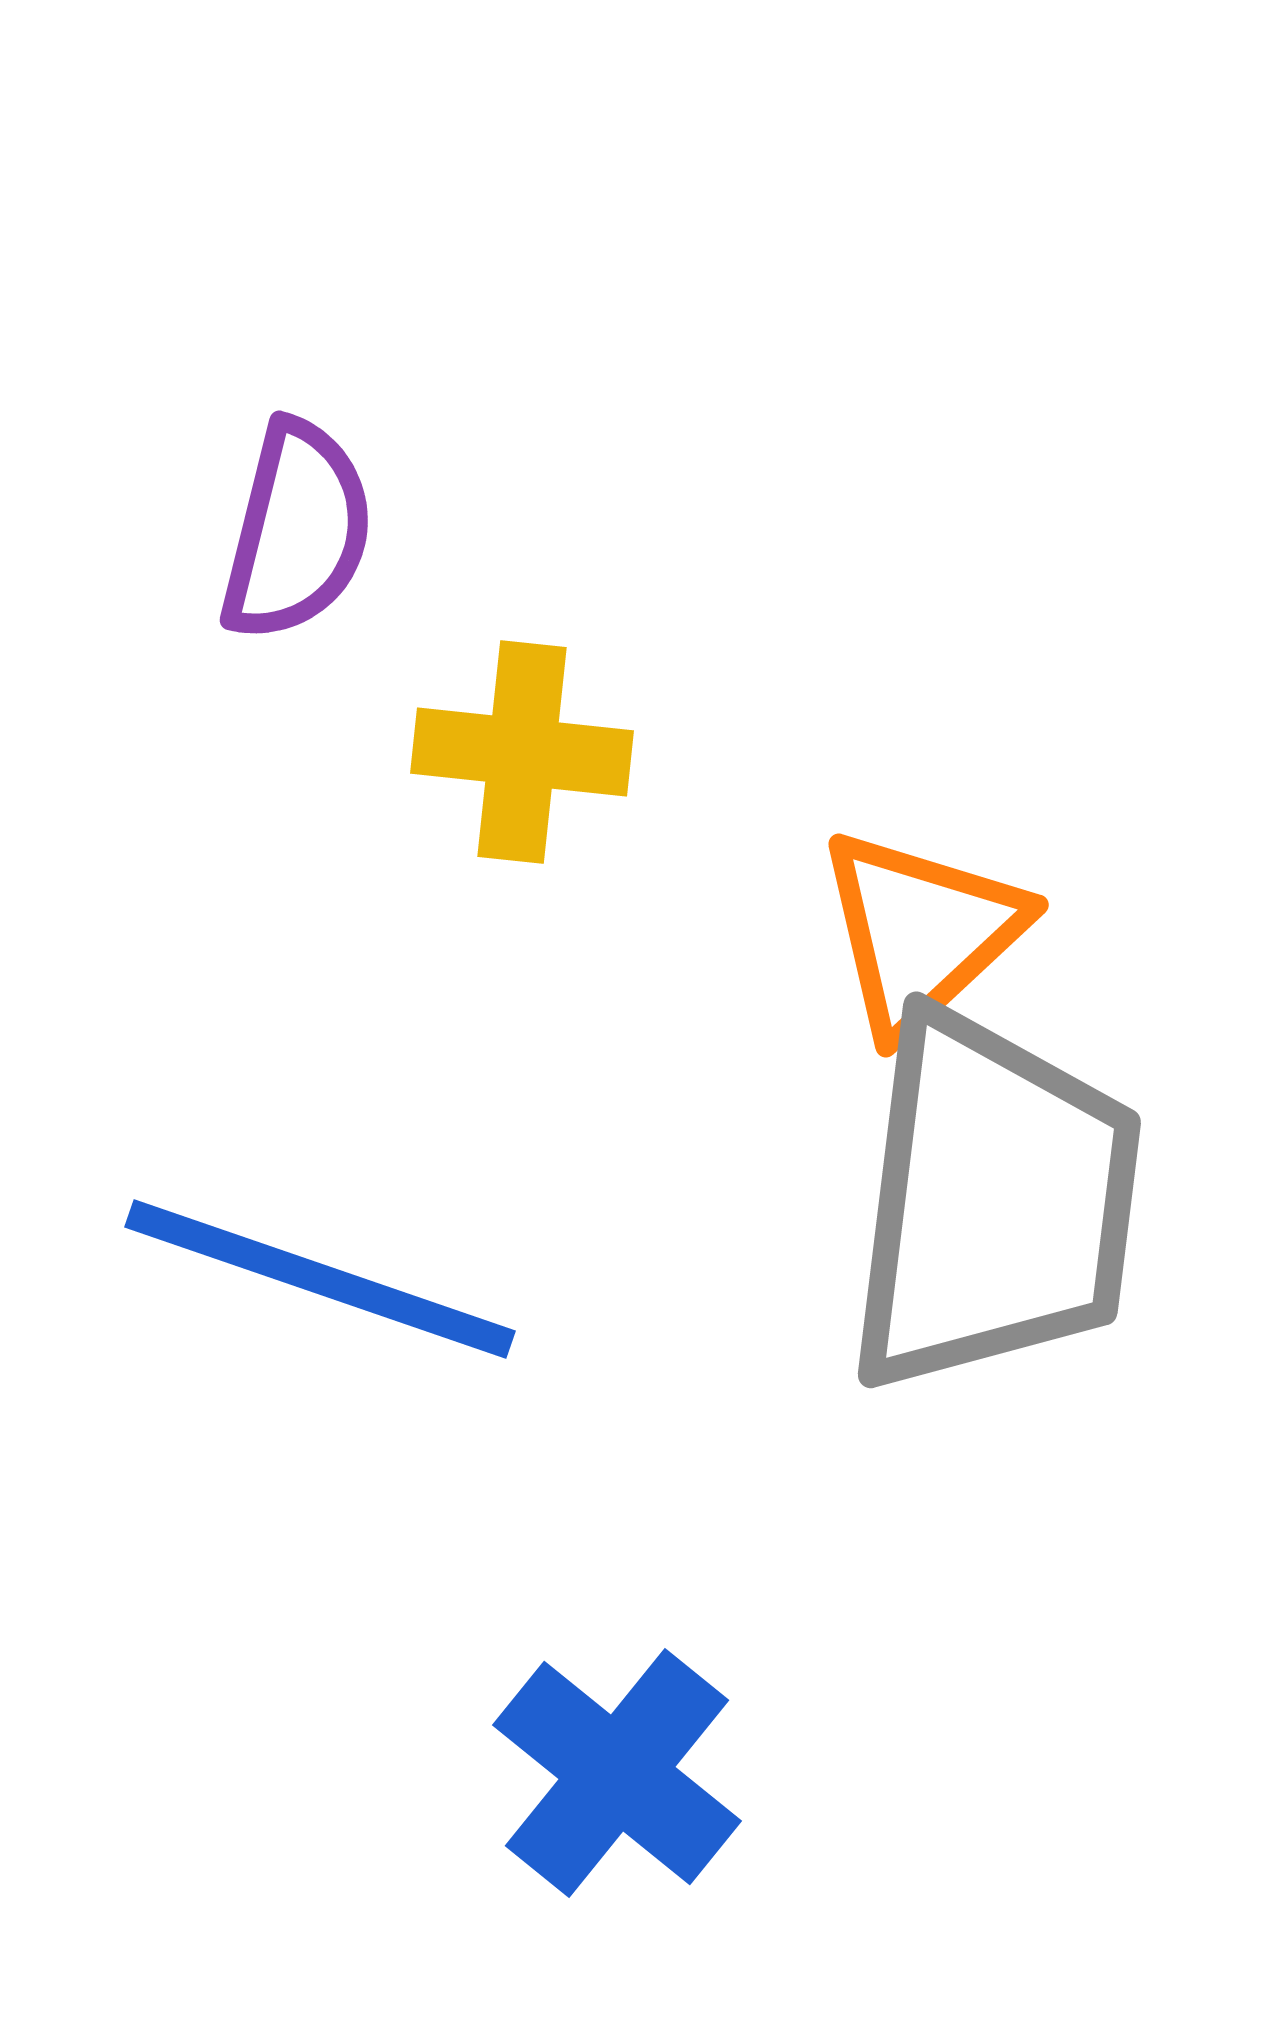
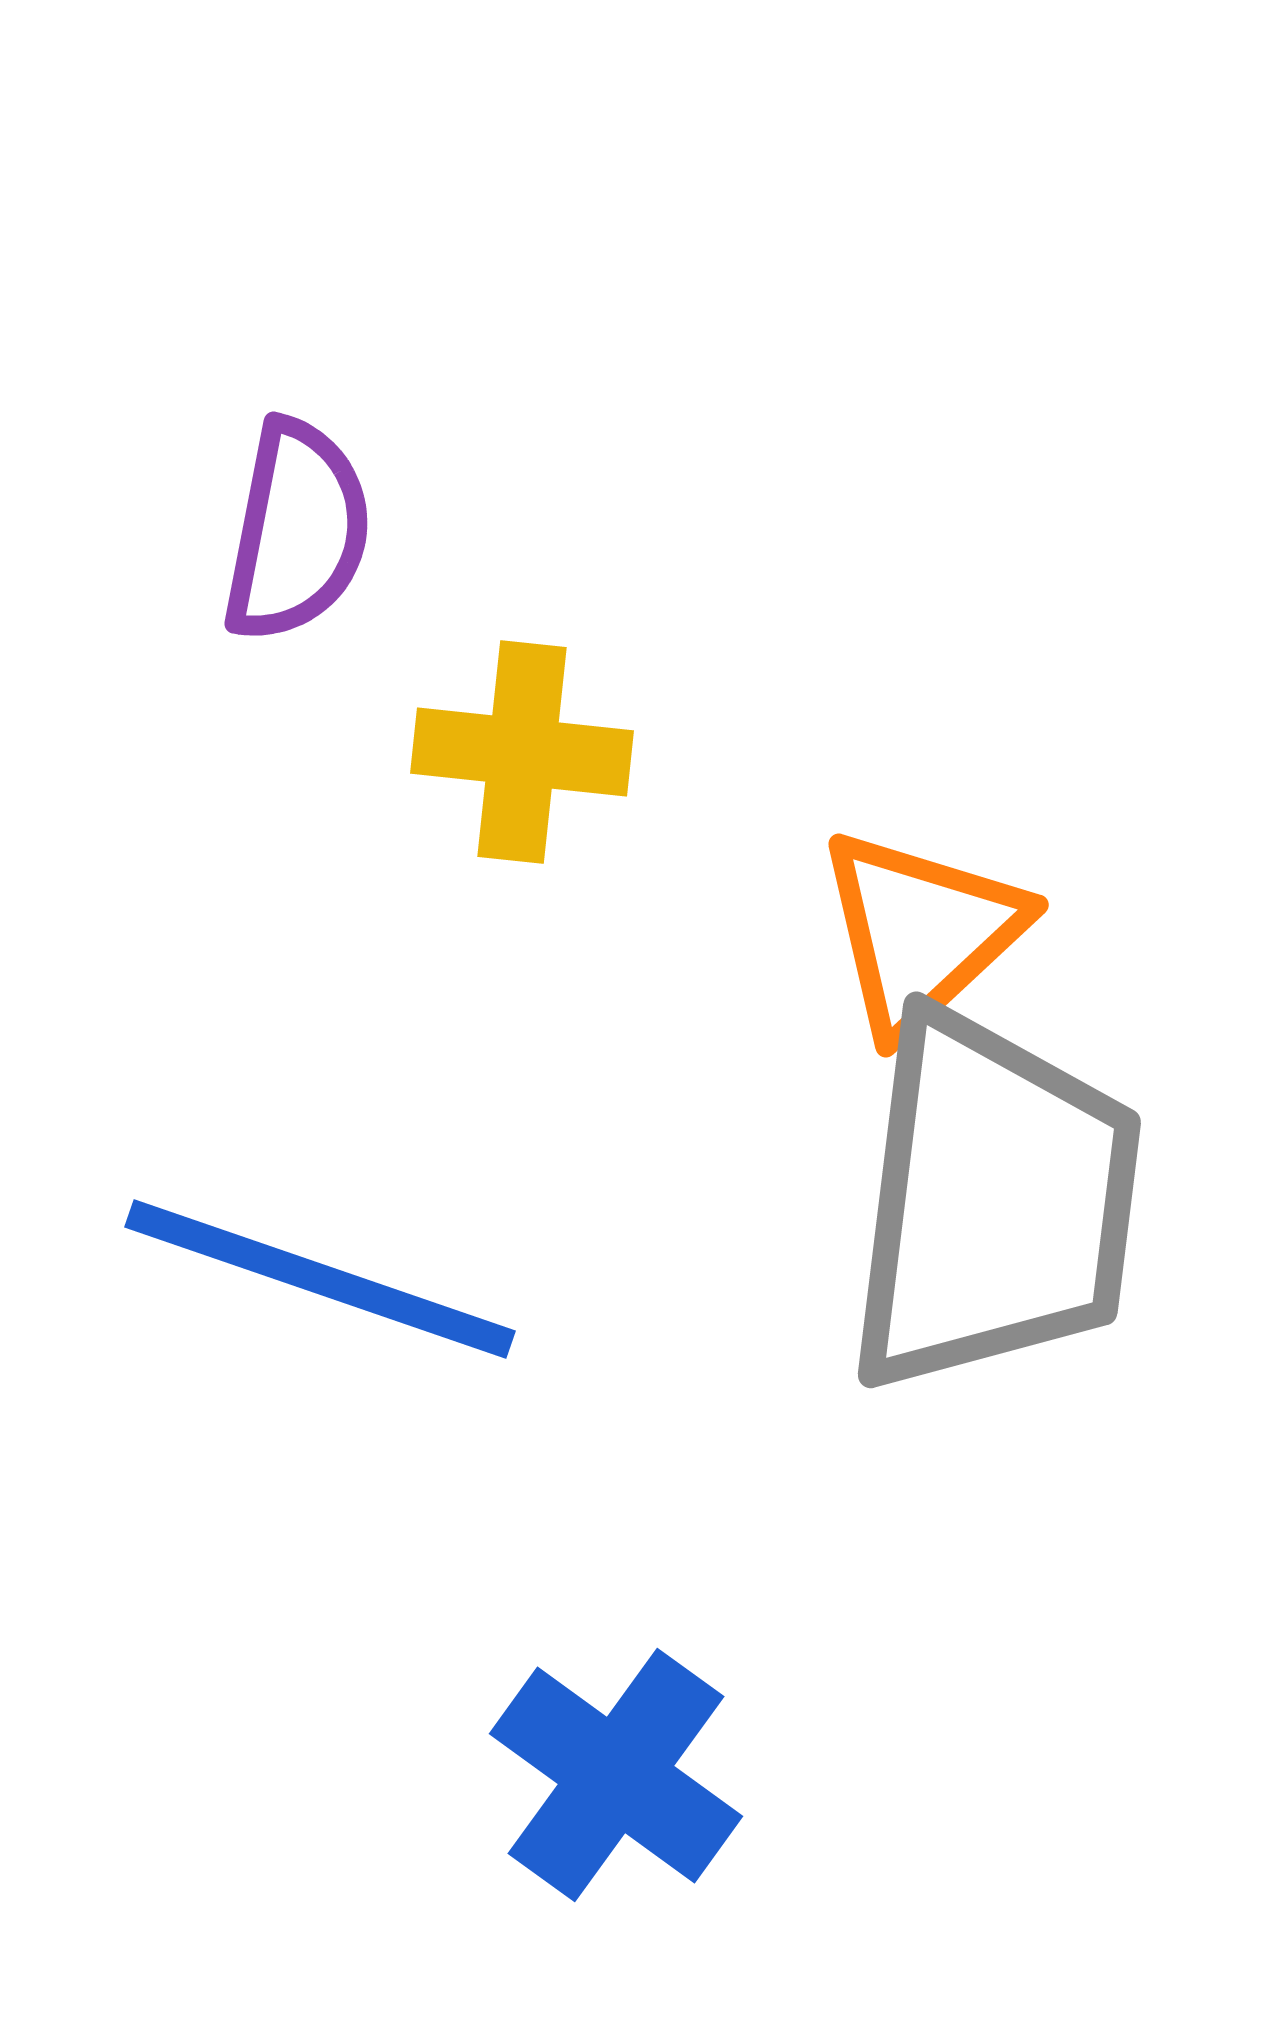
purple semicircle: rotated 3 degrees counterclockwise
blue cross: moved 1 px left, 2 px down; rotated 3 degrees counterclockwise
